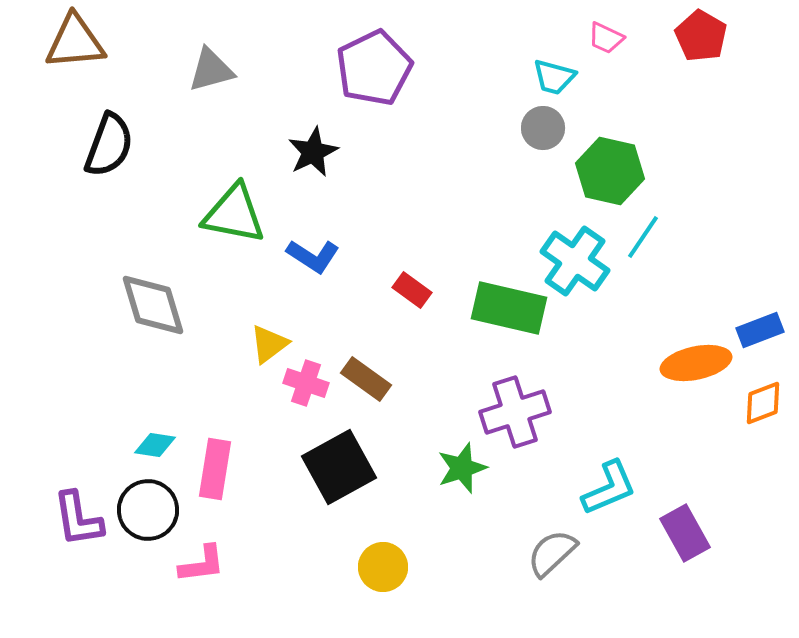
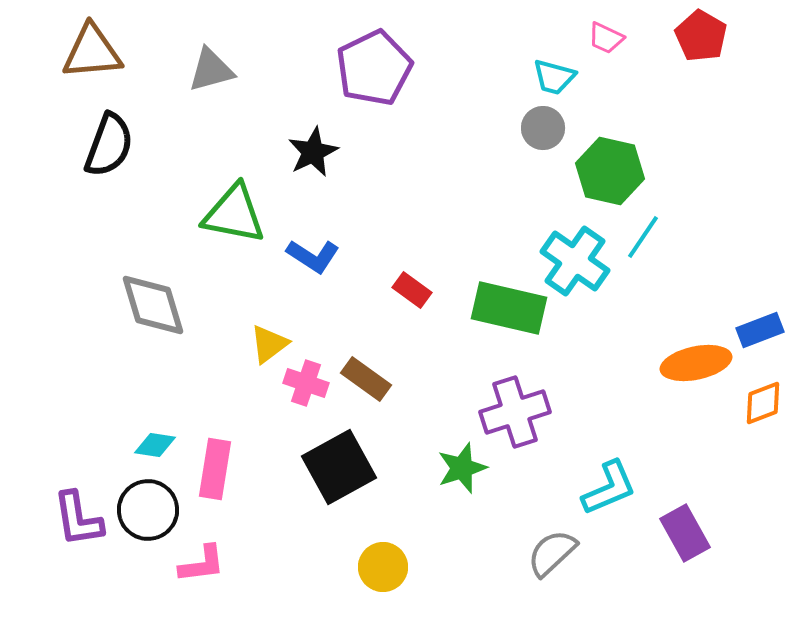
brown triangle: moved 17 px right, 10 px down
